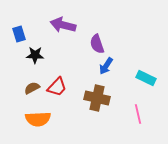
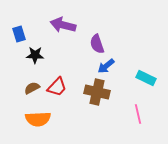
blue arrow: rotated 18 degrees clockwise
brown cross: moved 6 px up
